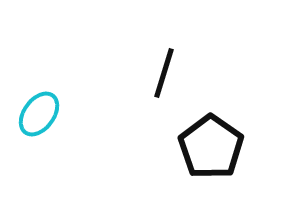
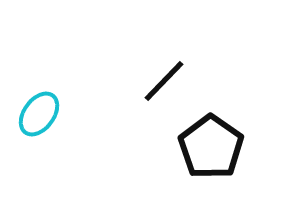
black line: moved 8 px down; rotated 27 degrees clockwise
